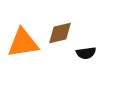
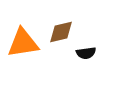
brown diamond: moved 1 px right, 1 px up
